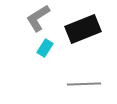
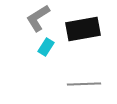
black rectangle: rotated 12 degrees clockwise
cyan rectangle: moved 1 px right, 1 px up
